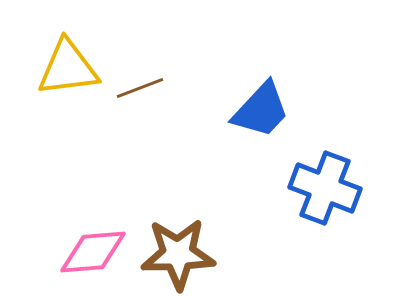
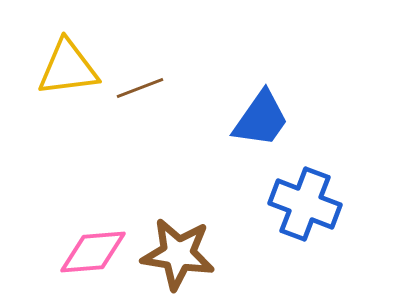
blue trapezoid: moved 9 px down; rotated 8 degrees counterclockwise
blue cross: moved 20 px left, 16 px down
brown star: rotated 10 degrees clockwise
